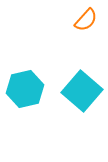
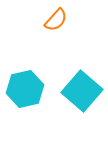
orange semicircle: moved 30 px left
